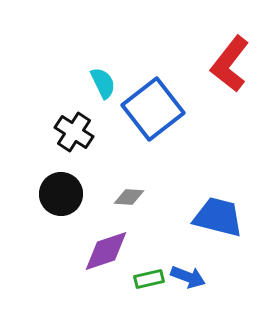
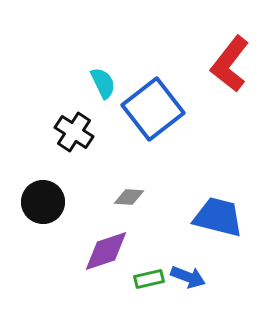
black circle: moved 18 px left, 8 px down
